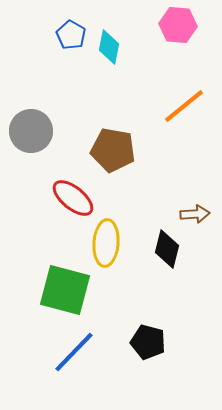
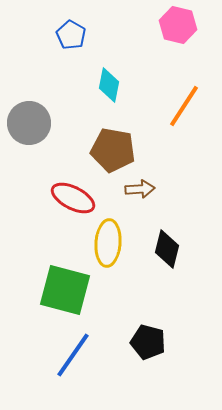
pink hexagon: rotated 9 degrees clockwise
cyan diamond: moved 38 px down
orange line: rotated 18 degrees counterclockwise
gray circle: moved 2 px left, 8 px up
red ellipse: rotated 12 degrees counterclockwise
brown arrow: moved 55 px left, 25 px up
yellow ellipse: moved 2 px right
blue line: moved 1 px left, 3 px down; rotated 9 degrees counterclockwise
